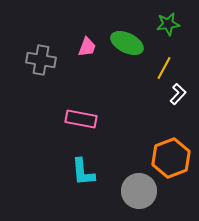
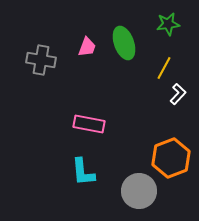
green ellipse: moved 3 px left; rotated 44 degrees clockwise
pink rectangle: moved 8 px right, 5 px down
